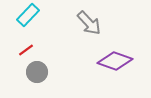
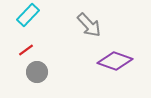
gray arrow: moved 2 px down
